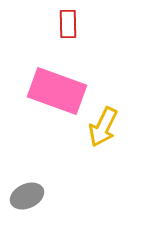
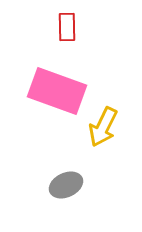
red rectangle: moved 1 px left, 3 px down
gray ellipse: moved 39 px right, 11 px up
